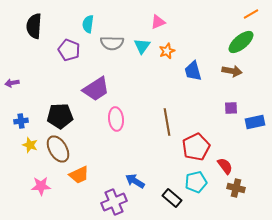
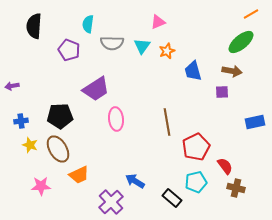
purple arrow: moved 3 px down
purple square: moved 9 px left, 16 px up
purple cross: moved 3 px left; rotated 20 degrees counterclockwise
